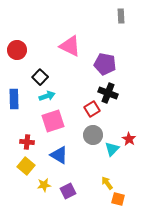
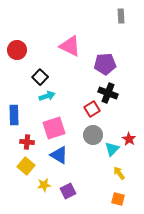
purple pentagon: rotated 15 degrees counterclockwise
blue rectangle: moved 16 px down
pink square: moved 1 px right, 7 px down
yellow arrow: moved 12 px right, 10 px up
